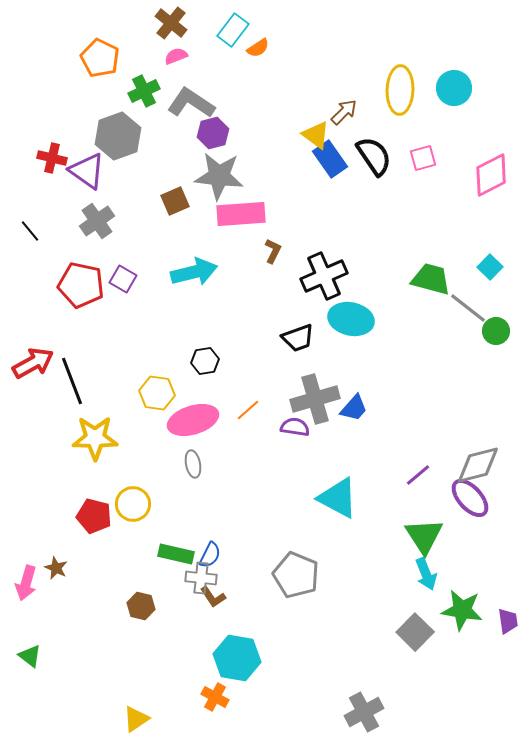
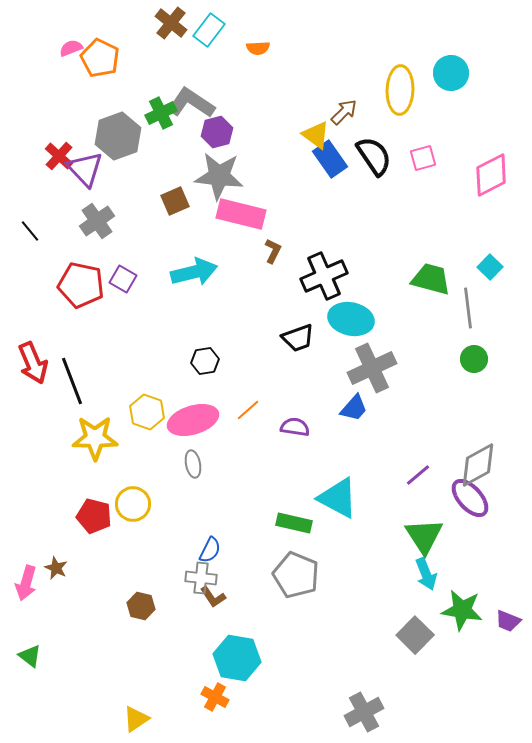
cyan rectangle at (233, 30): moved 24 px left
orange semicircle at (258, 48): rotated 30 degrees clockwise
pink semicircle at (176, 56): moved 105 px left, 8 px up
cyan circle at (454, 88): moved 3 px left, 15 px up
green cross at (144, 91): moved 17 px right, 22 px down
purple hexagon at (213, 133): moved 4 px right, 1 px up
red cross at (52, 158): moved 7 px right, 2 px up; rotated 28 degrees clockwise
purple triangle at (87, 171): moved 2 px left, 2 px up; rotated 12 degrees clockwise
pink rectangle at (241, 214): rotated 18 degrees clockwise
gray line at (468, 308): rotated 45 degrees clockwise
green circle at (496, 331): moved 22 px left, 28 px down
red arrow at (33, 363): rotated 96 degrees clockwise
yellow hexagon at (157, 393): moved 10 px left, 19 px down; rotated 12 degrees clockwise
gray cross at (315, 399): moved 57 px right, 31 px up; rotated 9 degrees counterclockwise
gray diamond at (478, 465): rotated 15 degrees counterclockwise
green rectangle at (176, 554): moved 118 px right, 31 px up
blue semicircle at (210, 555): moved 5 px up
purple trapezoid at (508, 621): rotated 120 degrees clockwise
gray square at (415, 632): moved 3 px down
